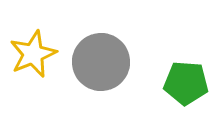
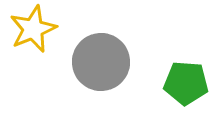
yellow star: moved 25 px up
